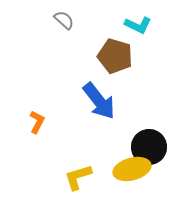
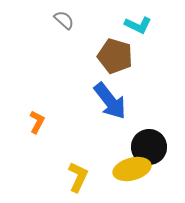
blue arrow: moved 11 px right
yellow L-shape: rotated 132 degrees clockwise
